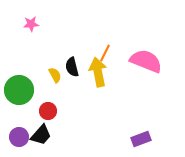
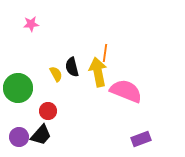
orange line: rotated 18 degrees counterclockwise
pink semicircle: moved 20 px left, 30 px down
yellow semicircle: moved 1 px right, 1 px up
green circle: moved 1 px left, 2 px up
